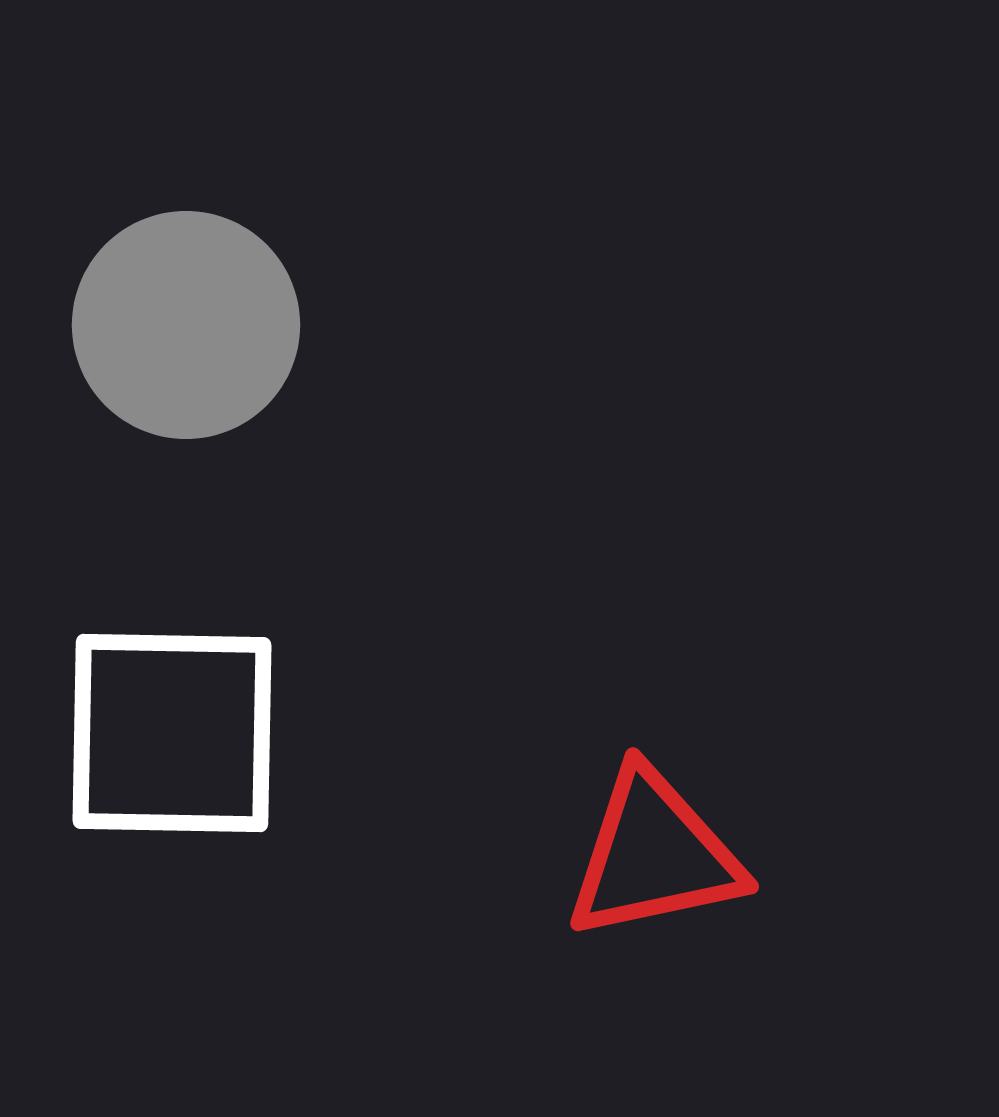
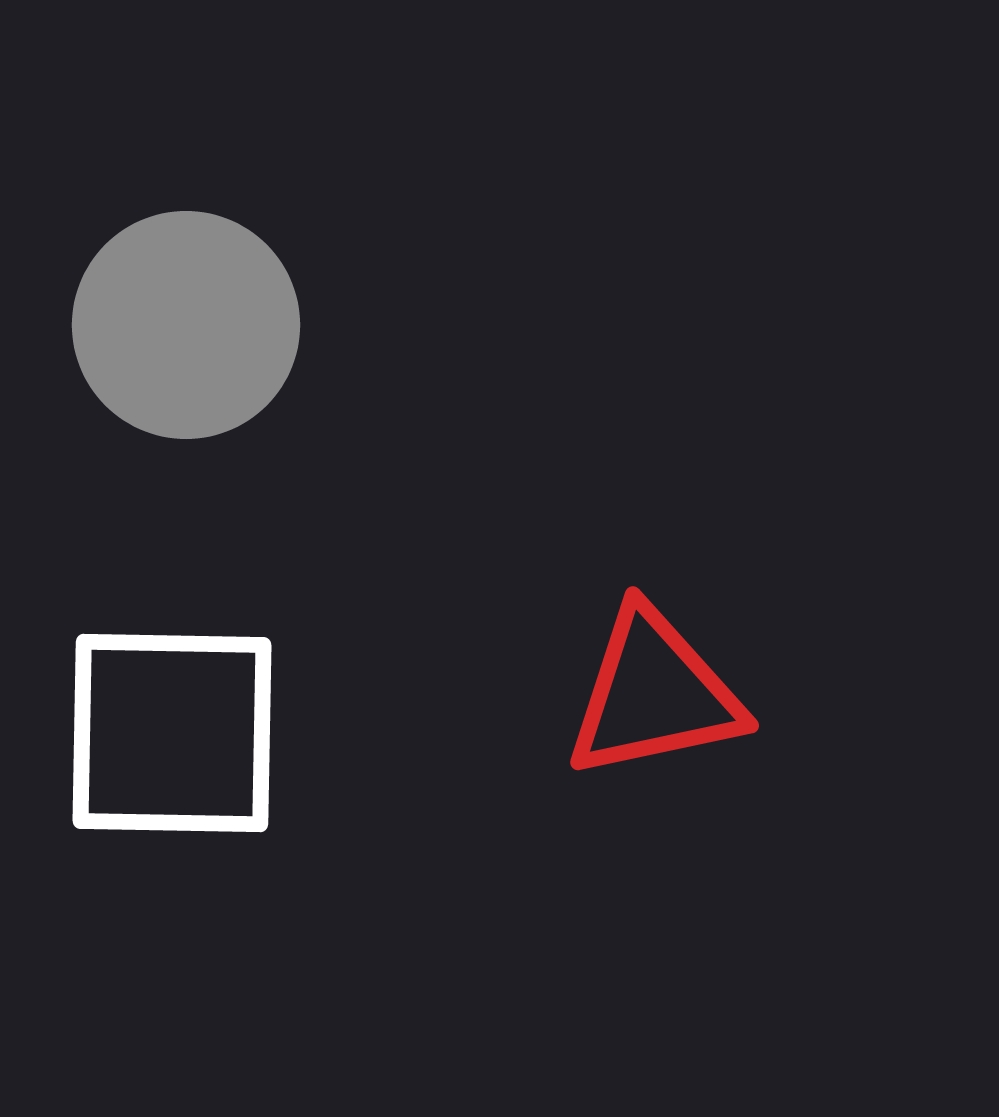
red triangle: moved 161 px up
